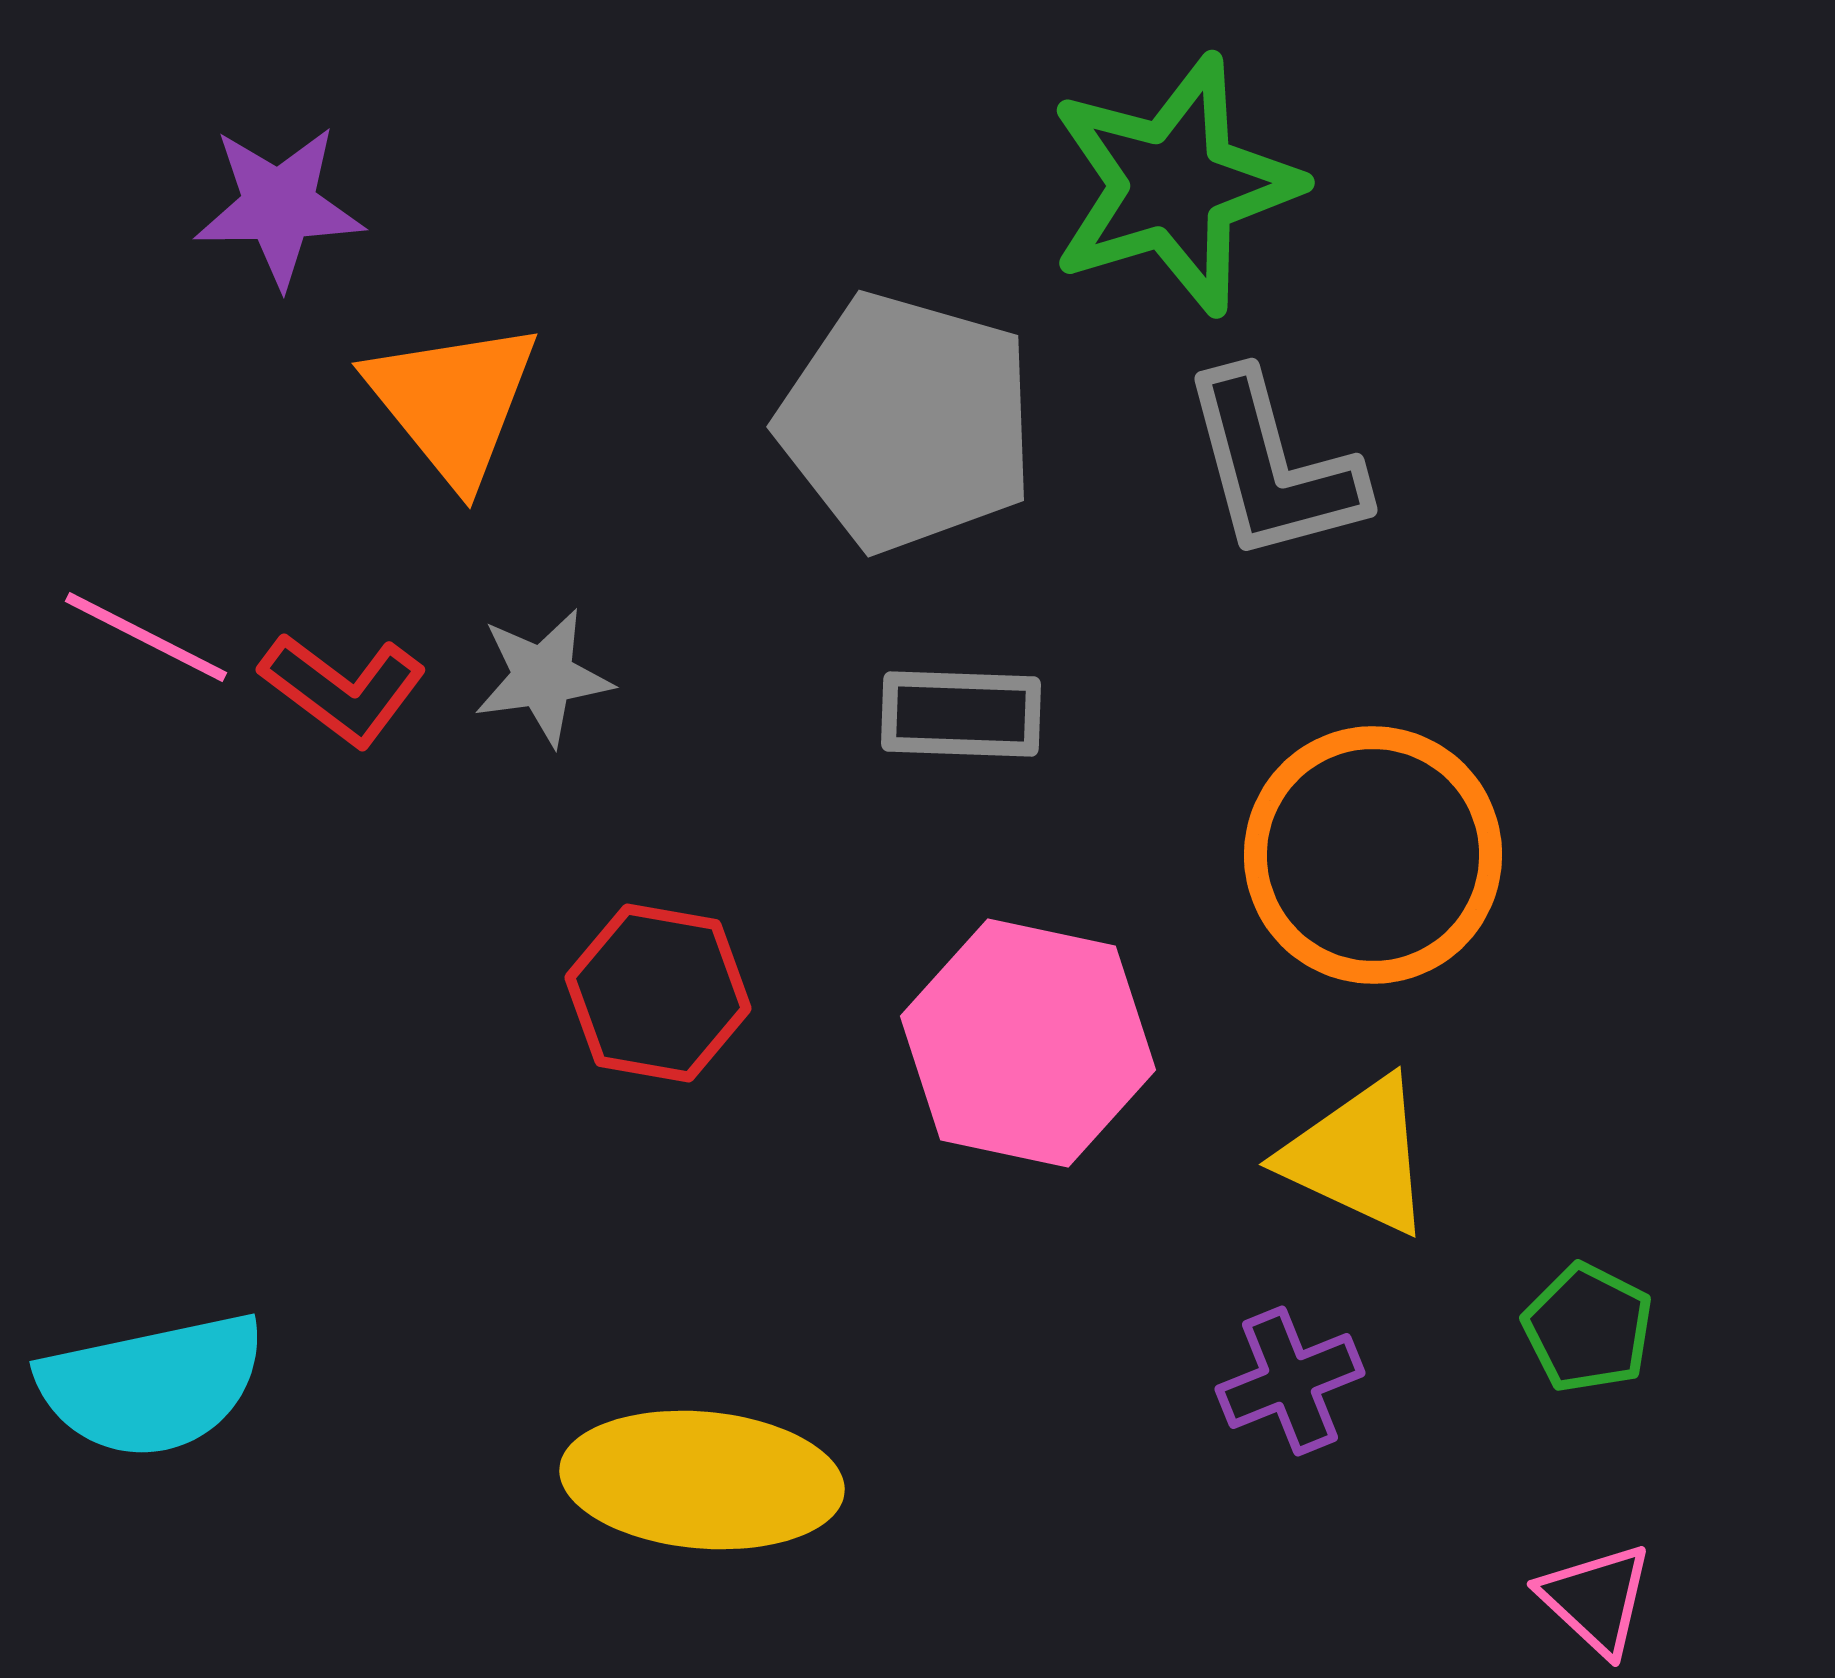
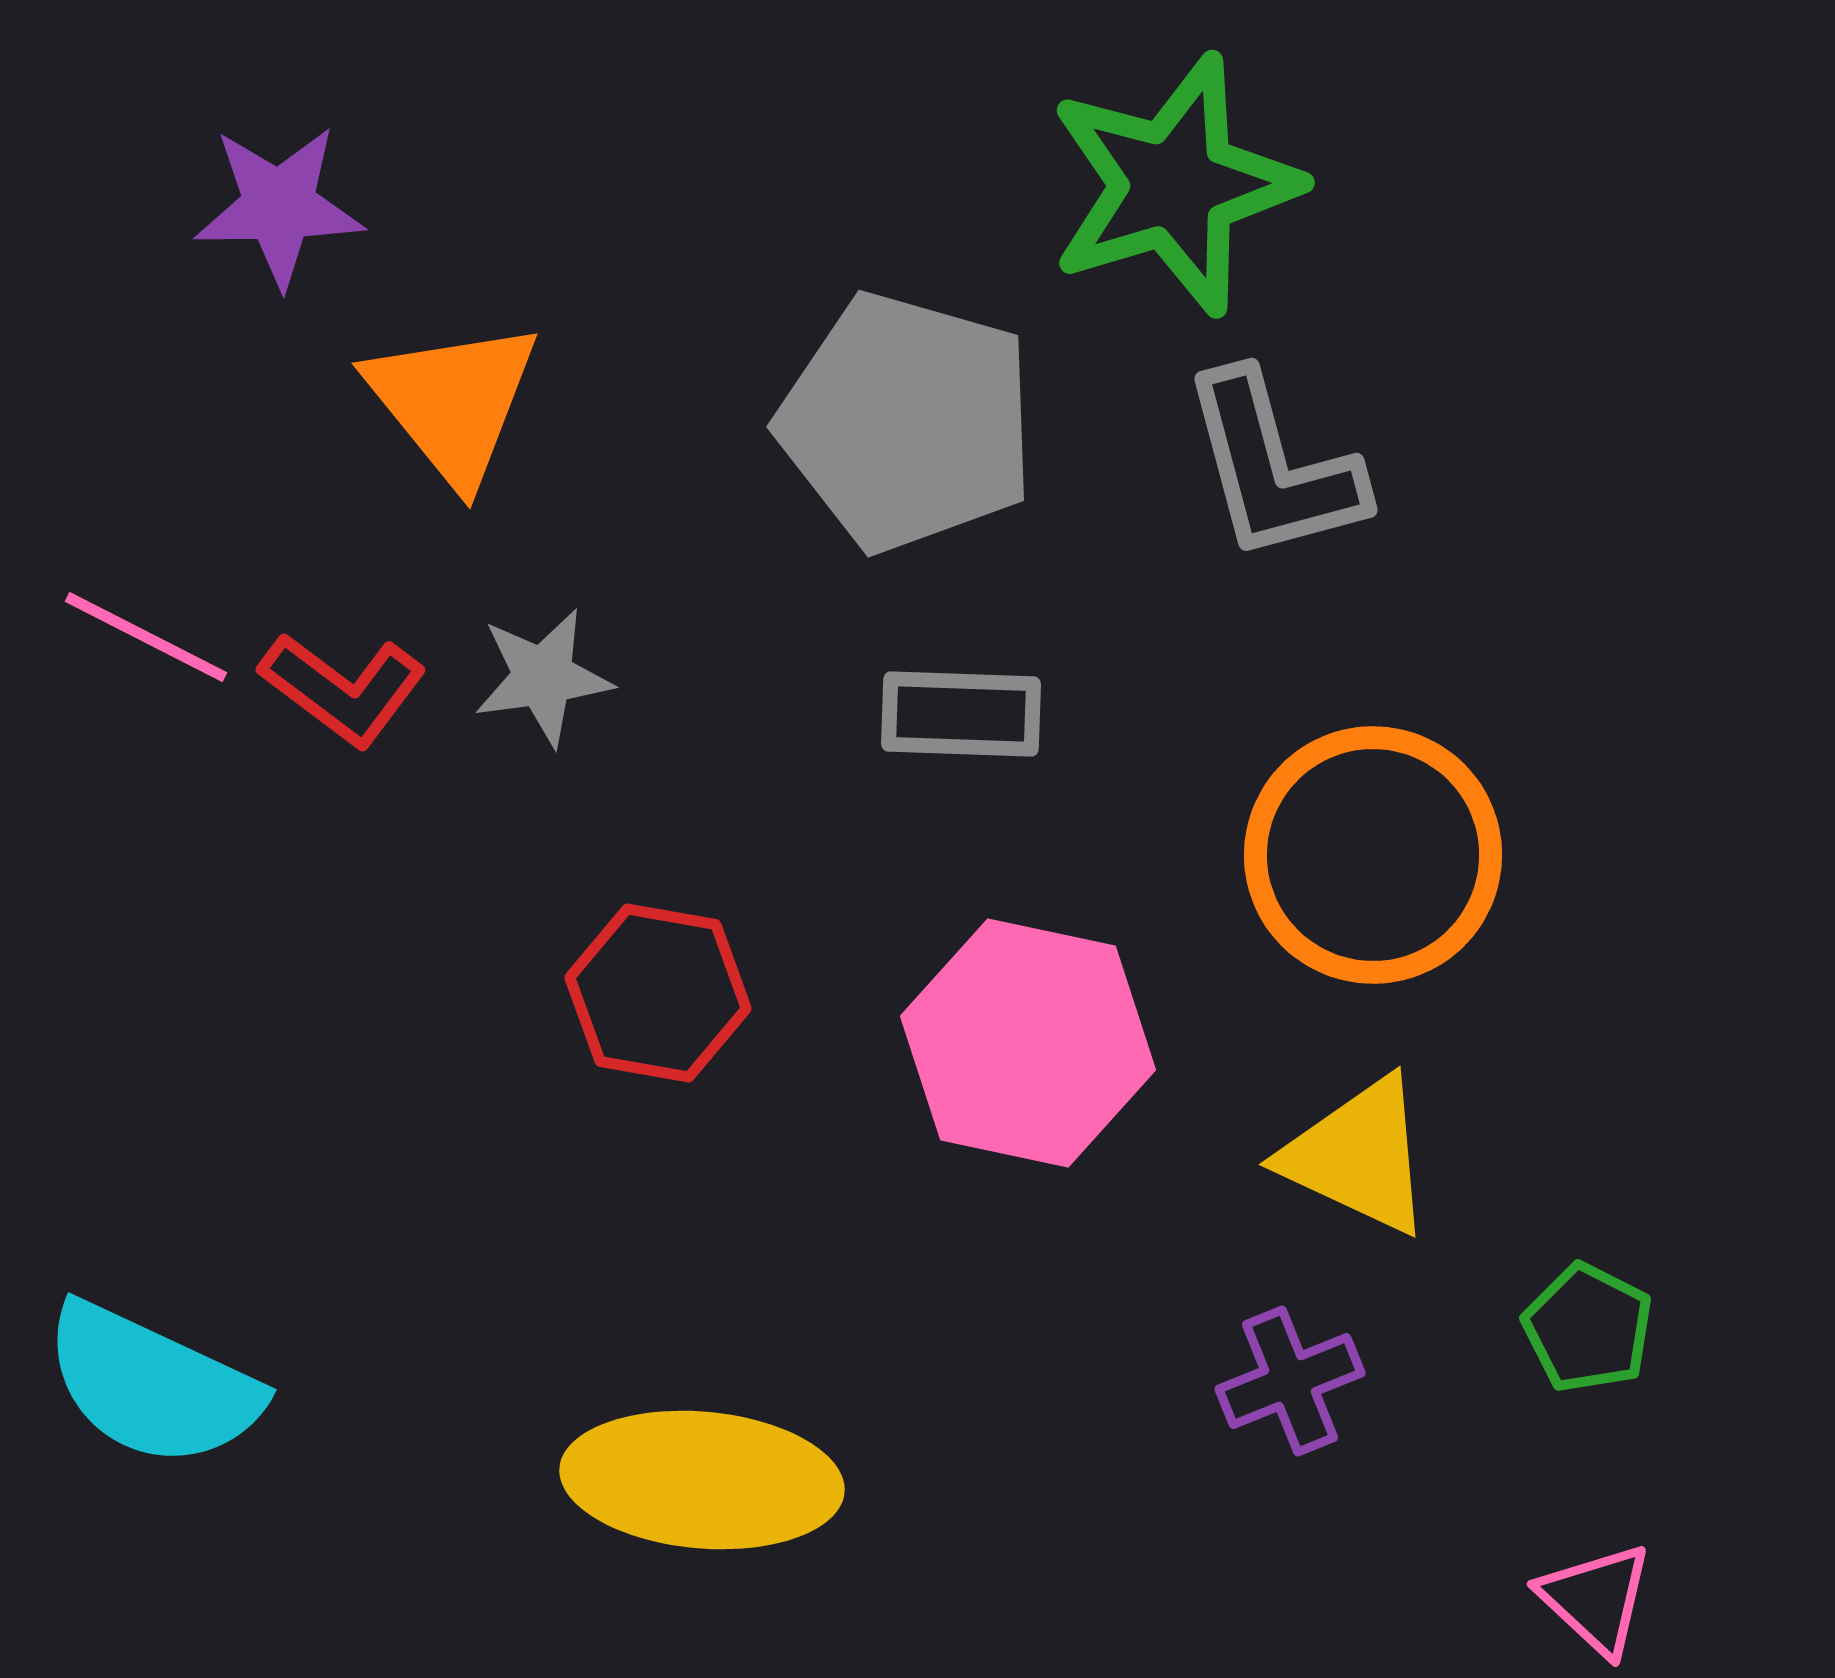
cyan semicircle: rotated 37 degrees clockwise
